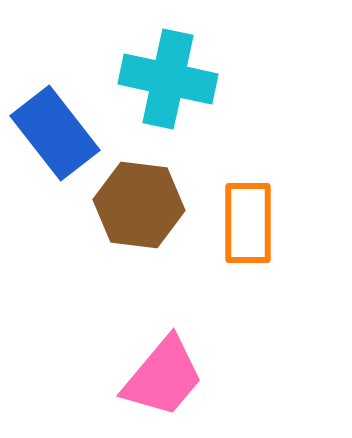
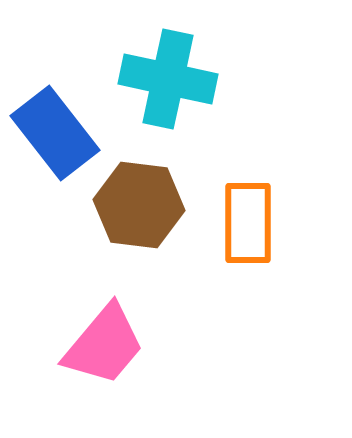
pink trapezoid: moved 59 px left, 32 px up
